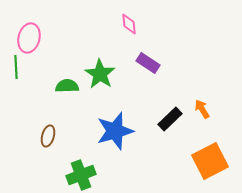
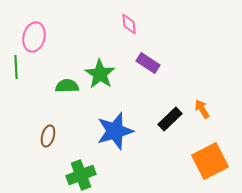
pink ellipse: moved 5 px right, 1 px up
